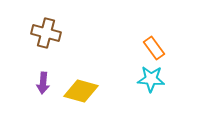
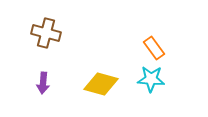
yellow diamond: moved 20 px right, 7 px up
